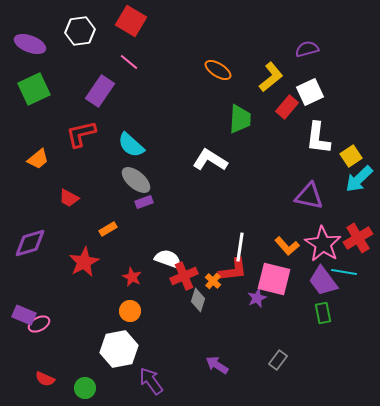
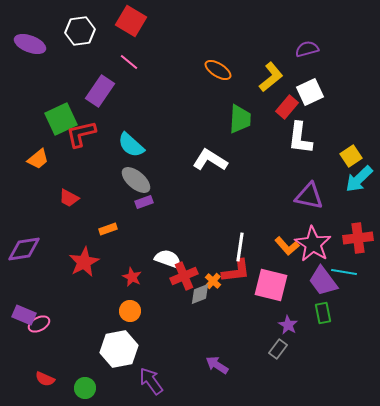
green square at (34, 89): moved 27 px right, 30 px down
white L-shape at (318, 138): moved 18 px left
orange rectangle at (108, 229): rotated 12 degrees clockwise
red cross at (358, 238): rotated 24 degrees clockwise
purple diamond at (30, 243): moved 6 px left, 6 px down; rotated 8 degrees clockwise
pink star at (323, 244): moved 10 px left
red L-shape at (233, 270): moved 3 px right, 1 px down
pink square at (274, 279): moved 3 px left, 6 px down
purple star at (257, 298): moved 31 px right, 27 px down; rotated 18 degrees counterclockwise
gray diamond at (198, 300): moved 2 px right, 6 px up; rotated 50 degrees clockwise
gray rectangle at (278, 360): moved 11 px up
